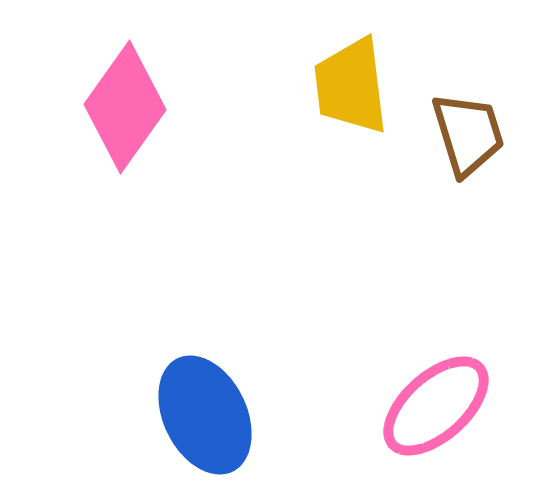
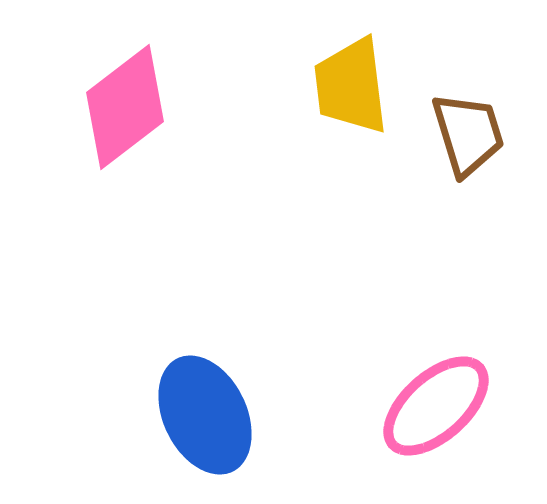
pink diamond: rotated 17 degrees clockwise
